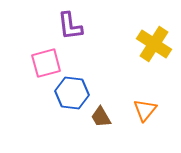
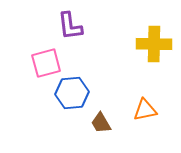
yellow cross: rotated 32 degrees counterclockwise
blue hexagon: rotated 12 degrees counterclockwise
orange triangle: rotated 40 degrees clockwise
brown trapezoid: moved 6 px down
